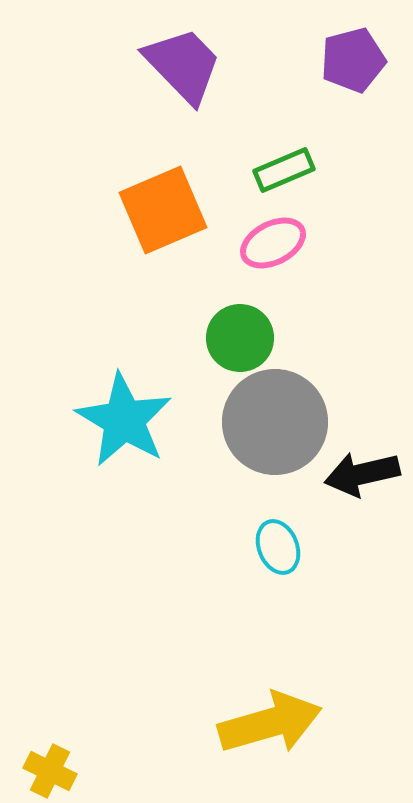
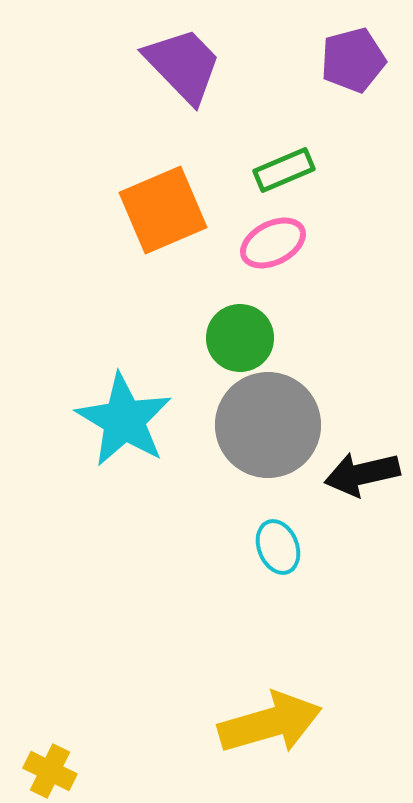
gray circle: moved 7 px left, 3 px down
